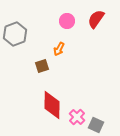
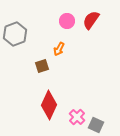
red semicircle: moved 5 px left, 1 px down
red diamond: moved 3 px left; rotated 24 degrees clockwise
